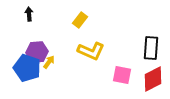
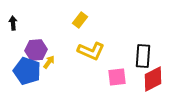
black arrow: moved 16 px left, 9 px down
black rectangle: moved 8 px left, 8 px down
purple hexagon: moved 1 px left, 2 px up
blue pentagon: moved 3 px down
pink square: moved 5 px left, 2 px down; rotated 18 degrees counterclockwise
